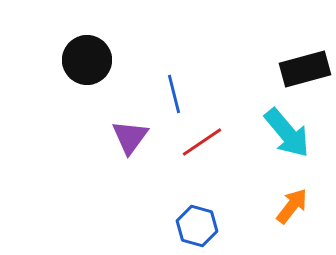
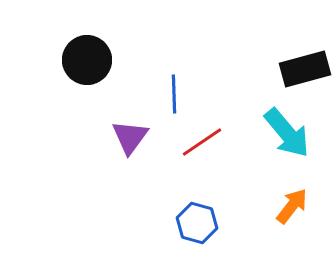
blue line: rotated 12 degrees clockwise
blue hexagon: moved 3 px up
